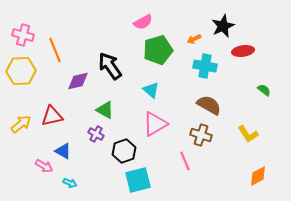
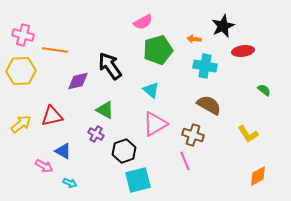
orange arrow: rotated 32 degrees clockwise
orange line: rotated 60 degrees counterclockwise
brown cross: moved 8 px left
